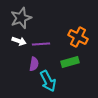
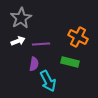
gray star: rotated 10 degrees counterclockwise
white arrow: moved 1 px left; rotated 40 degrees counterclockwise
green rectangle: rotated 30 degrees clockwise
